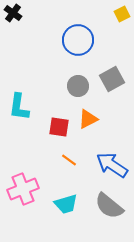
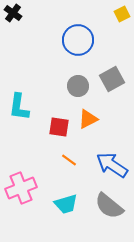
pink cross: moved 2 px left, 1 px up
